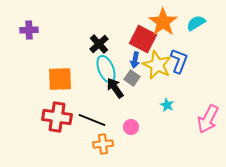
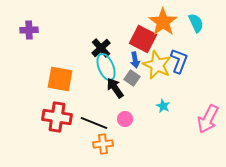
cyan semicircle: rotated 96 degrees clockwise
black cross: moved 2 px right, 4 px down
blue arrow: rotated 21 degrees counterclockwise
cyan ellipse: moved 2 px up
orange square: rotated 12 degrees clockwise
cyan star: moved 4 px left, 1 px down
black line: moved 2 px right, 3 px down
pink circle: moved 6 px left, 8 px up
